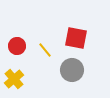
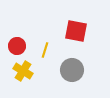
red square: moved 7 px up
yellow line: rotated 56 degrees clockwise
yellow cross: moved 9 px right, 8 px up; rotated 18 degrees counterclockwise
